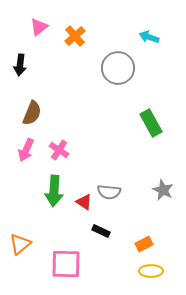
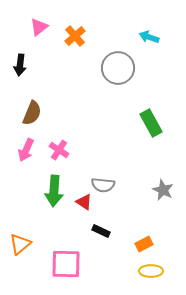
gray semicircle: moved 6 px left, 7 px up
